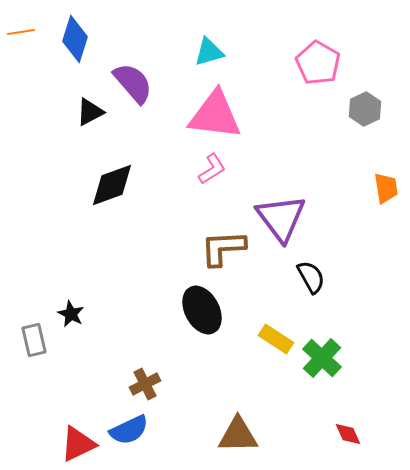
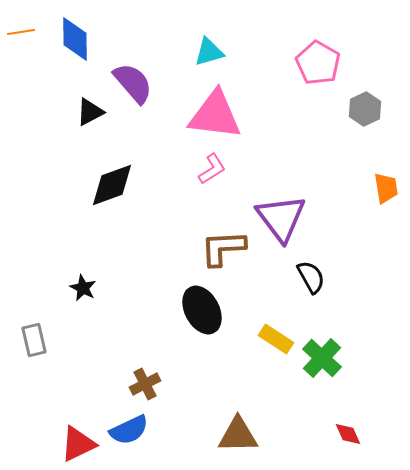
blue diamond: rotated 18 degrees counterclockwise
black star: moved 12 px right, 26 px up
